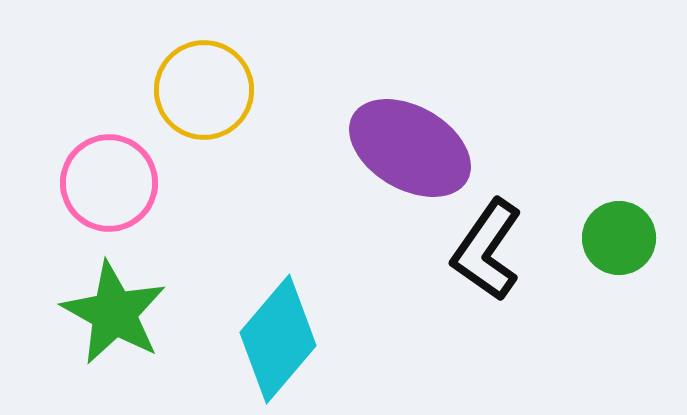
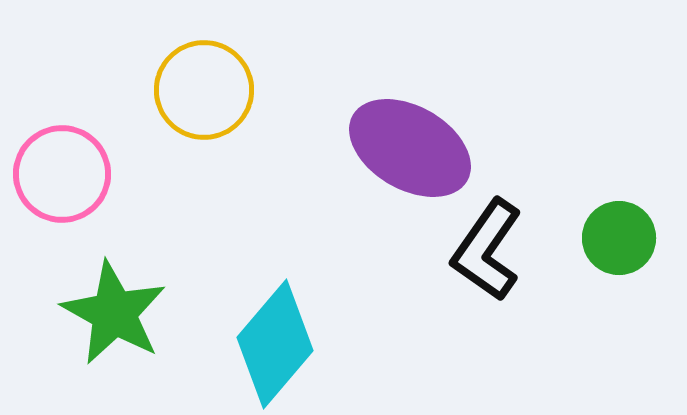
pink circle: moved 47 px left, 9 px up
cyan diamond: moved 3 px left, 5 px down
